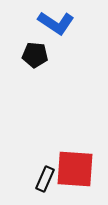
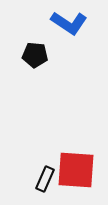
blue L-shape: moved 13 px right
red square: moved 1 px right, 1 px down
